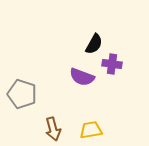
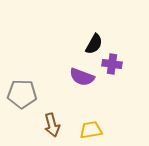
gray pentagon: rotated 16 degrees counterclockwise
brown arrow: moved 1 px left, 4 px up
